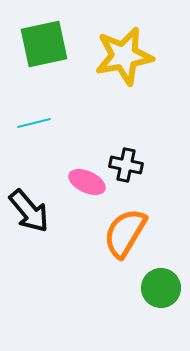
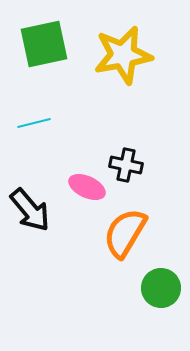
yellow star: moved 1 px left, 1 px up
pink ellipse: moved 5 px down
black arrow: moved 1 px right, 1 px up
